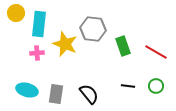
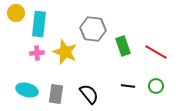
yellow star: moved 8 px down
